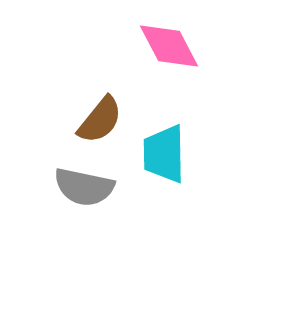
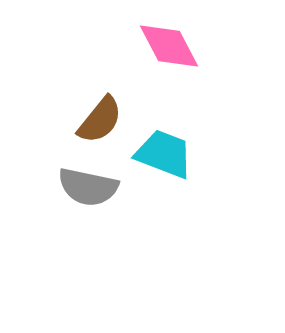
cyan trapezoid: rotated 112 degrees clockwise
gray semicircle: moved 4 px right
